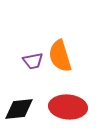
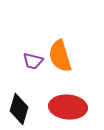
purple trapezoid: rotated 25 degrees clockwise
black diamond: rotated 68 degrees counterclockwise
